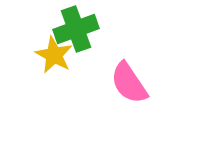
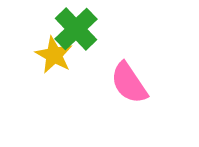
green cross: rotated 24 degrees counterclockwise
